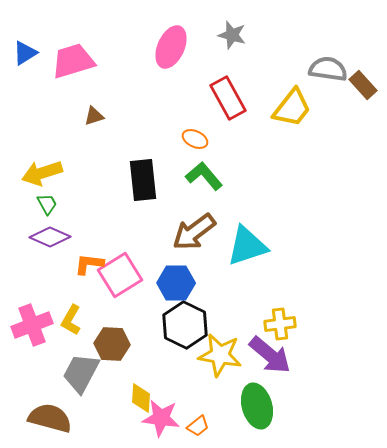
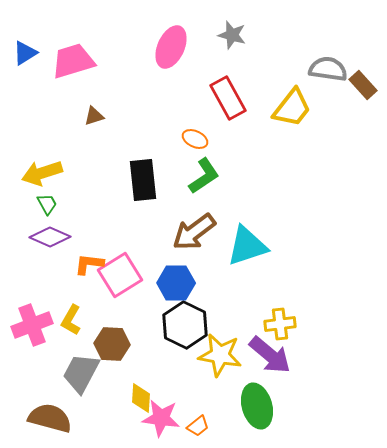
green L-shape: rotated 96 degrees clockwise
